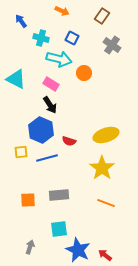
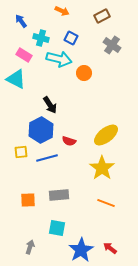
brown rectangle: rotated 28 degrees clockwise
blue square: moved 1 px left
pink rectangle: moved 27 px left, 29 px up
blue hexagon: rotated 10 degrees clockwise
yellow ellipse: rotated 20 degrees counterclockwise
cyan square: moved 2 px left, 1 px up; rotated 18 degrees clockwise
blue star: moved 3 px right; rotated 15 degrees clockwise
red arrow: moved 5 px right, 7 px up
